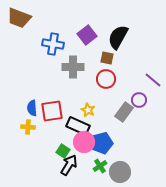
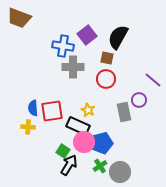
blue cross: moved 10 px right, 2 px down
blue semicircle: moved 1 px right
gray rectangle: rotated 48 degrees counterclockwise
